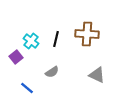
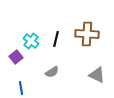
blue line: moved 6 px left; rotated 40 degrees clockwise
